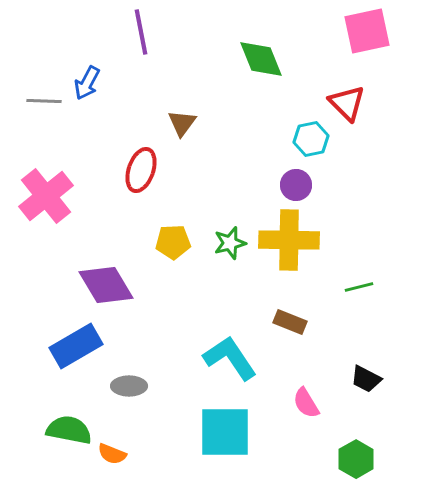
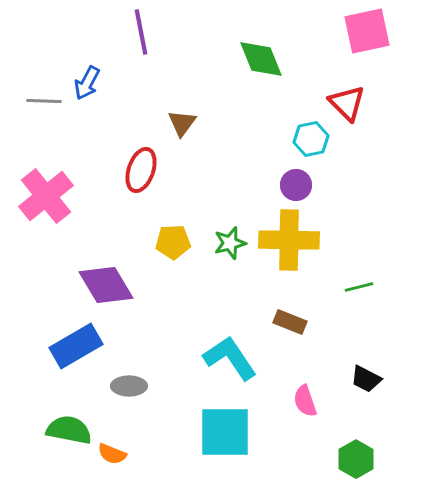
pink semicircle: moved 1 px left, 2 px up; rotated 12 degrees clockwise
